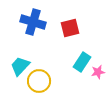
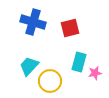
cyan rectangle: moved 3 px left; rotated 18 degrees counterclockwise
cyan trapezoid: moved 9 px right
pink star: moved 3 px left, 1 px down
yellow circle: moved 11 px right
